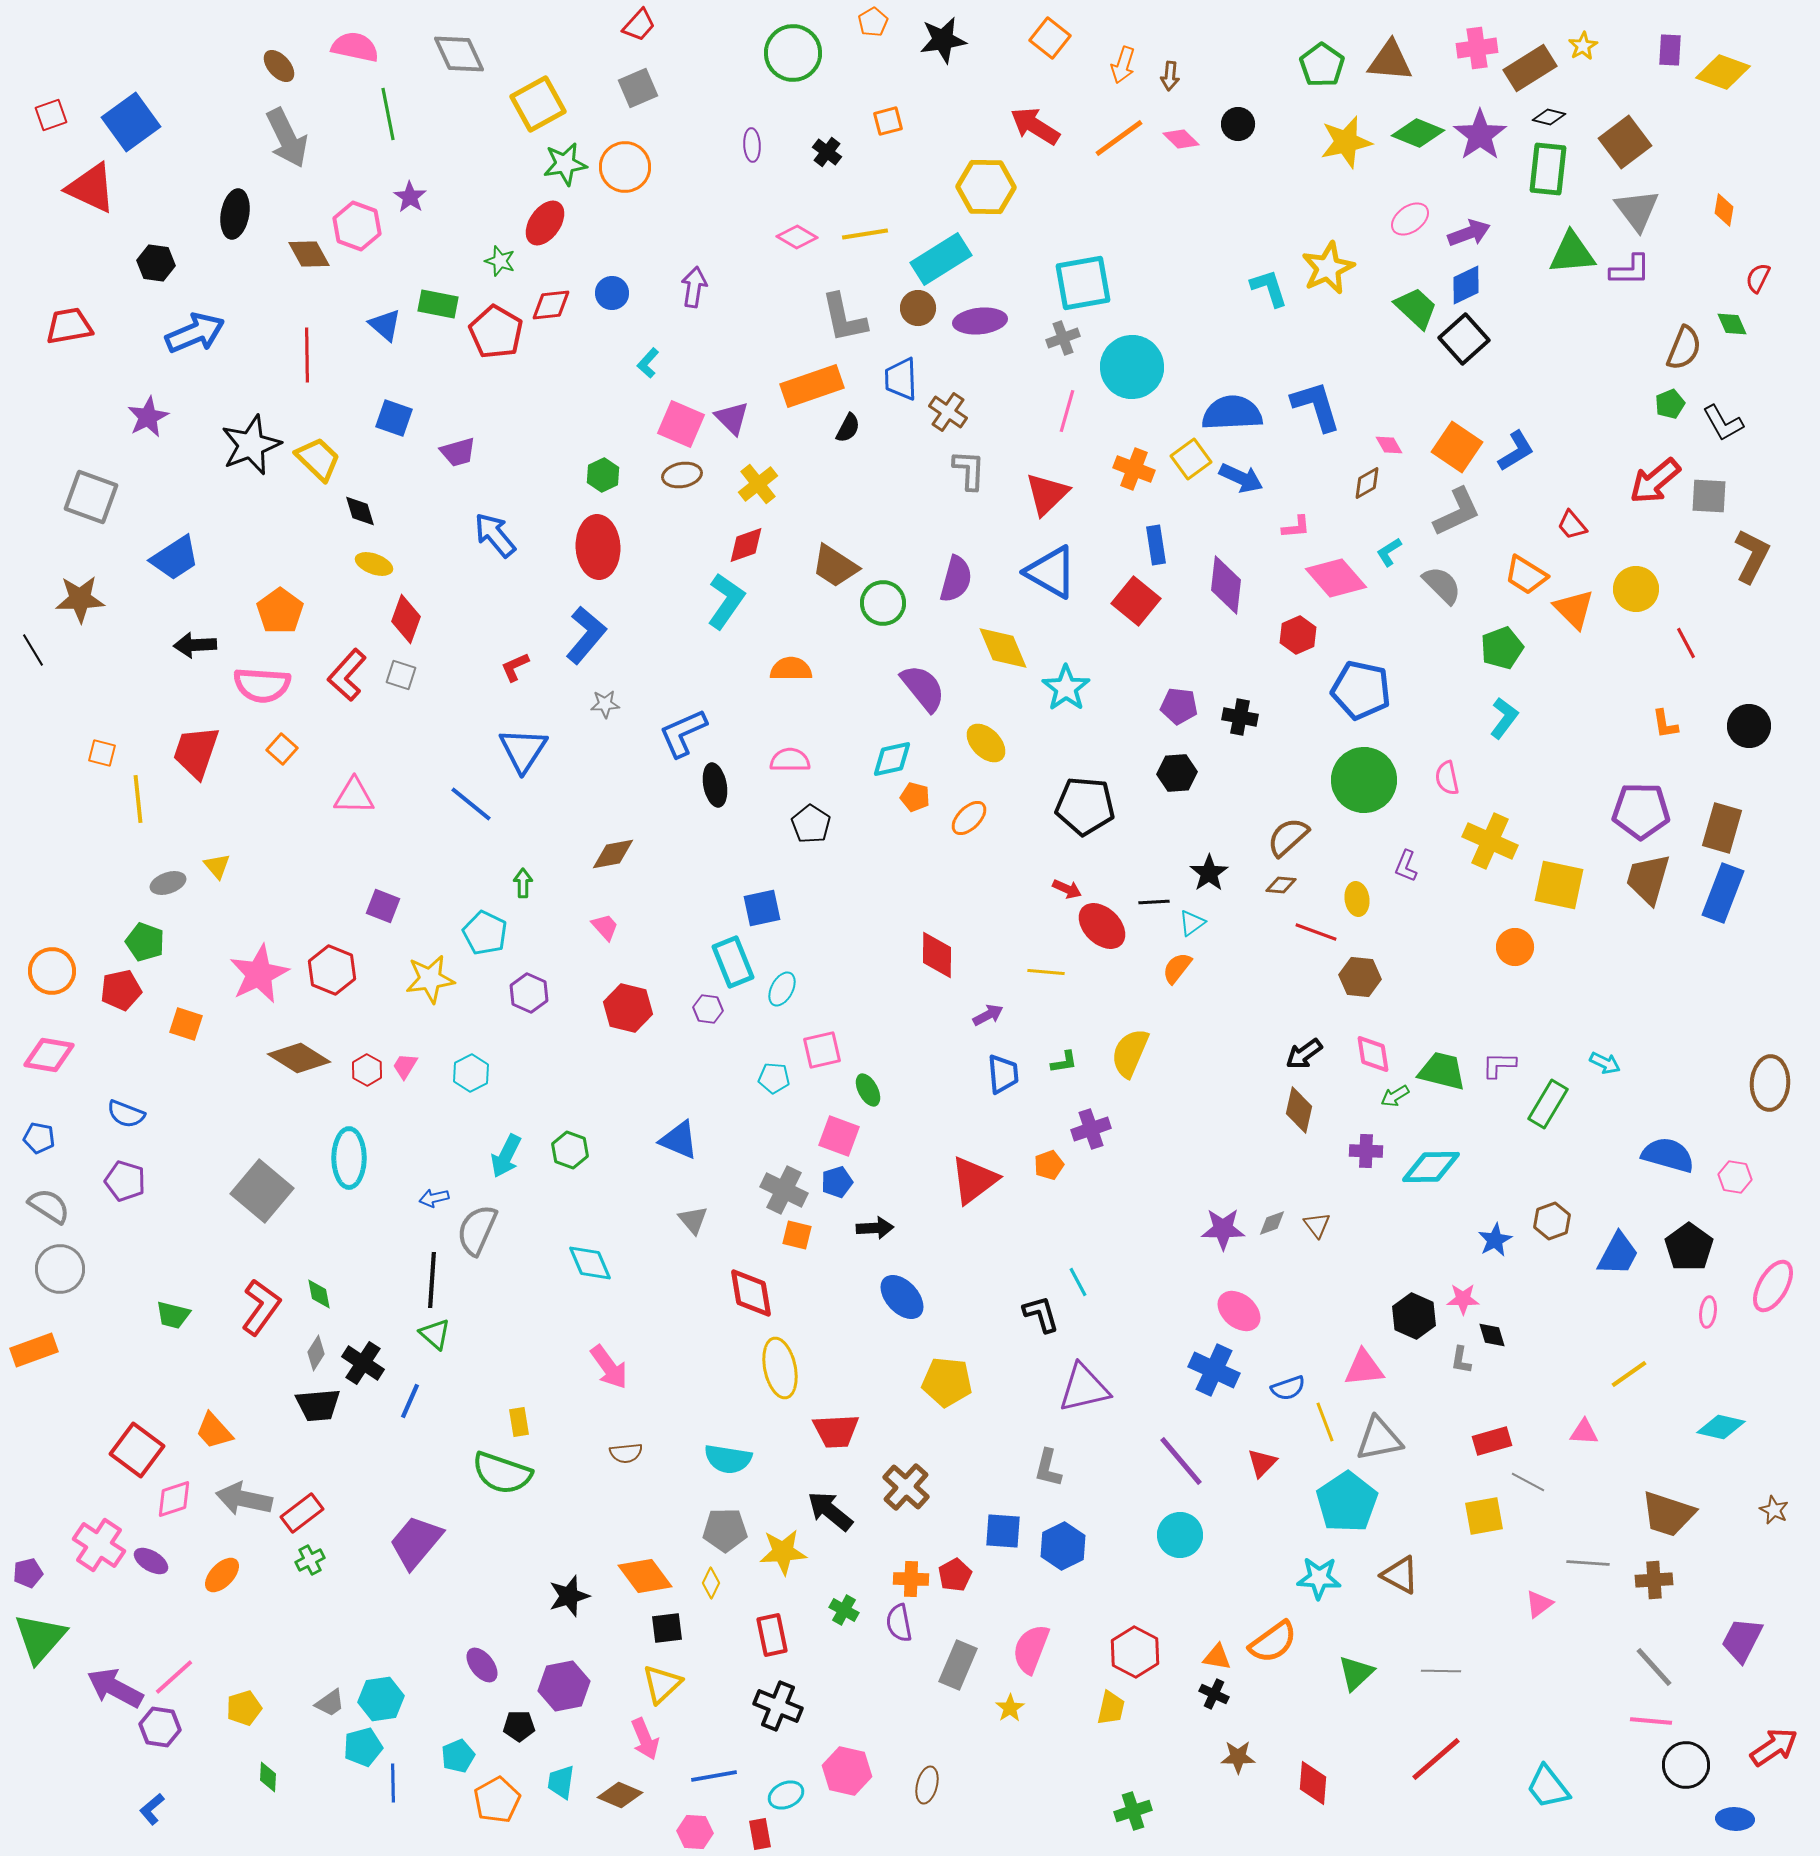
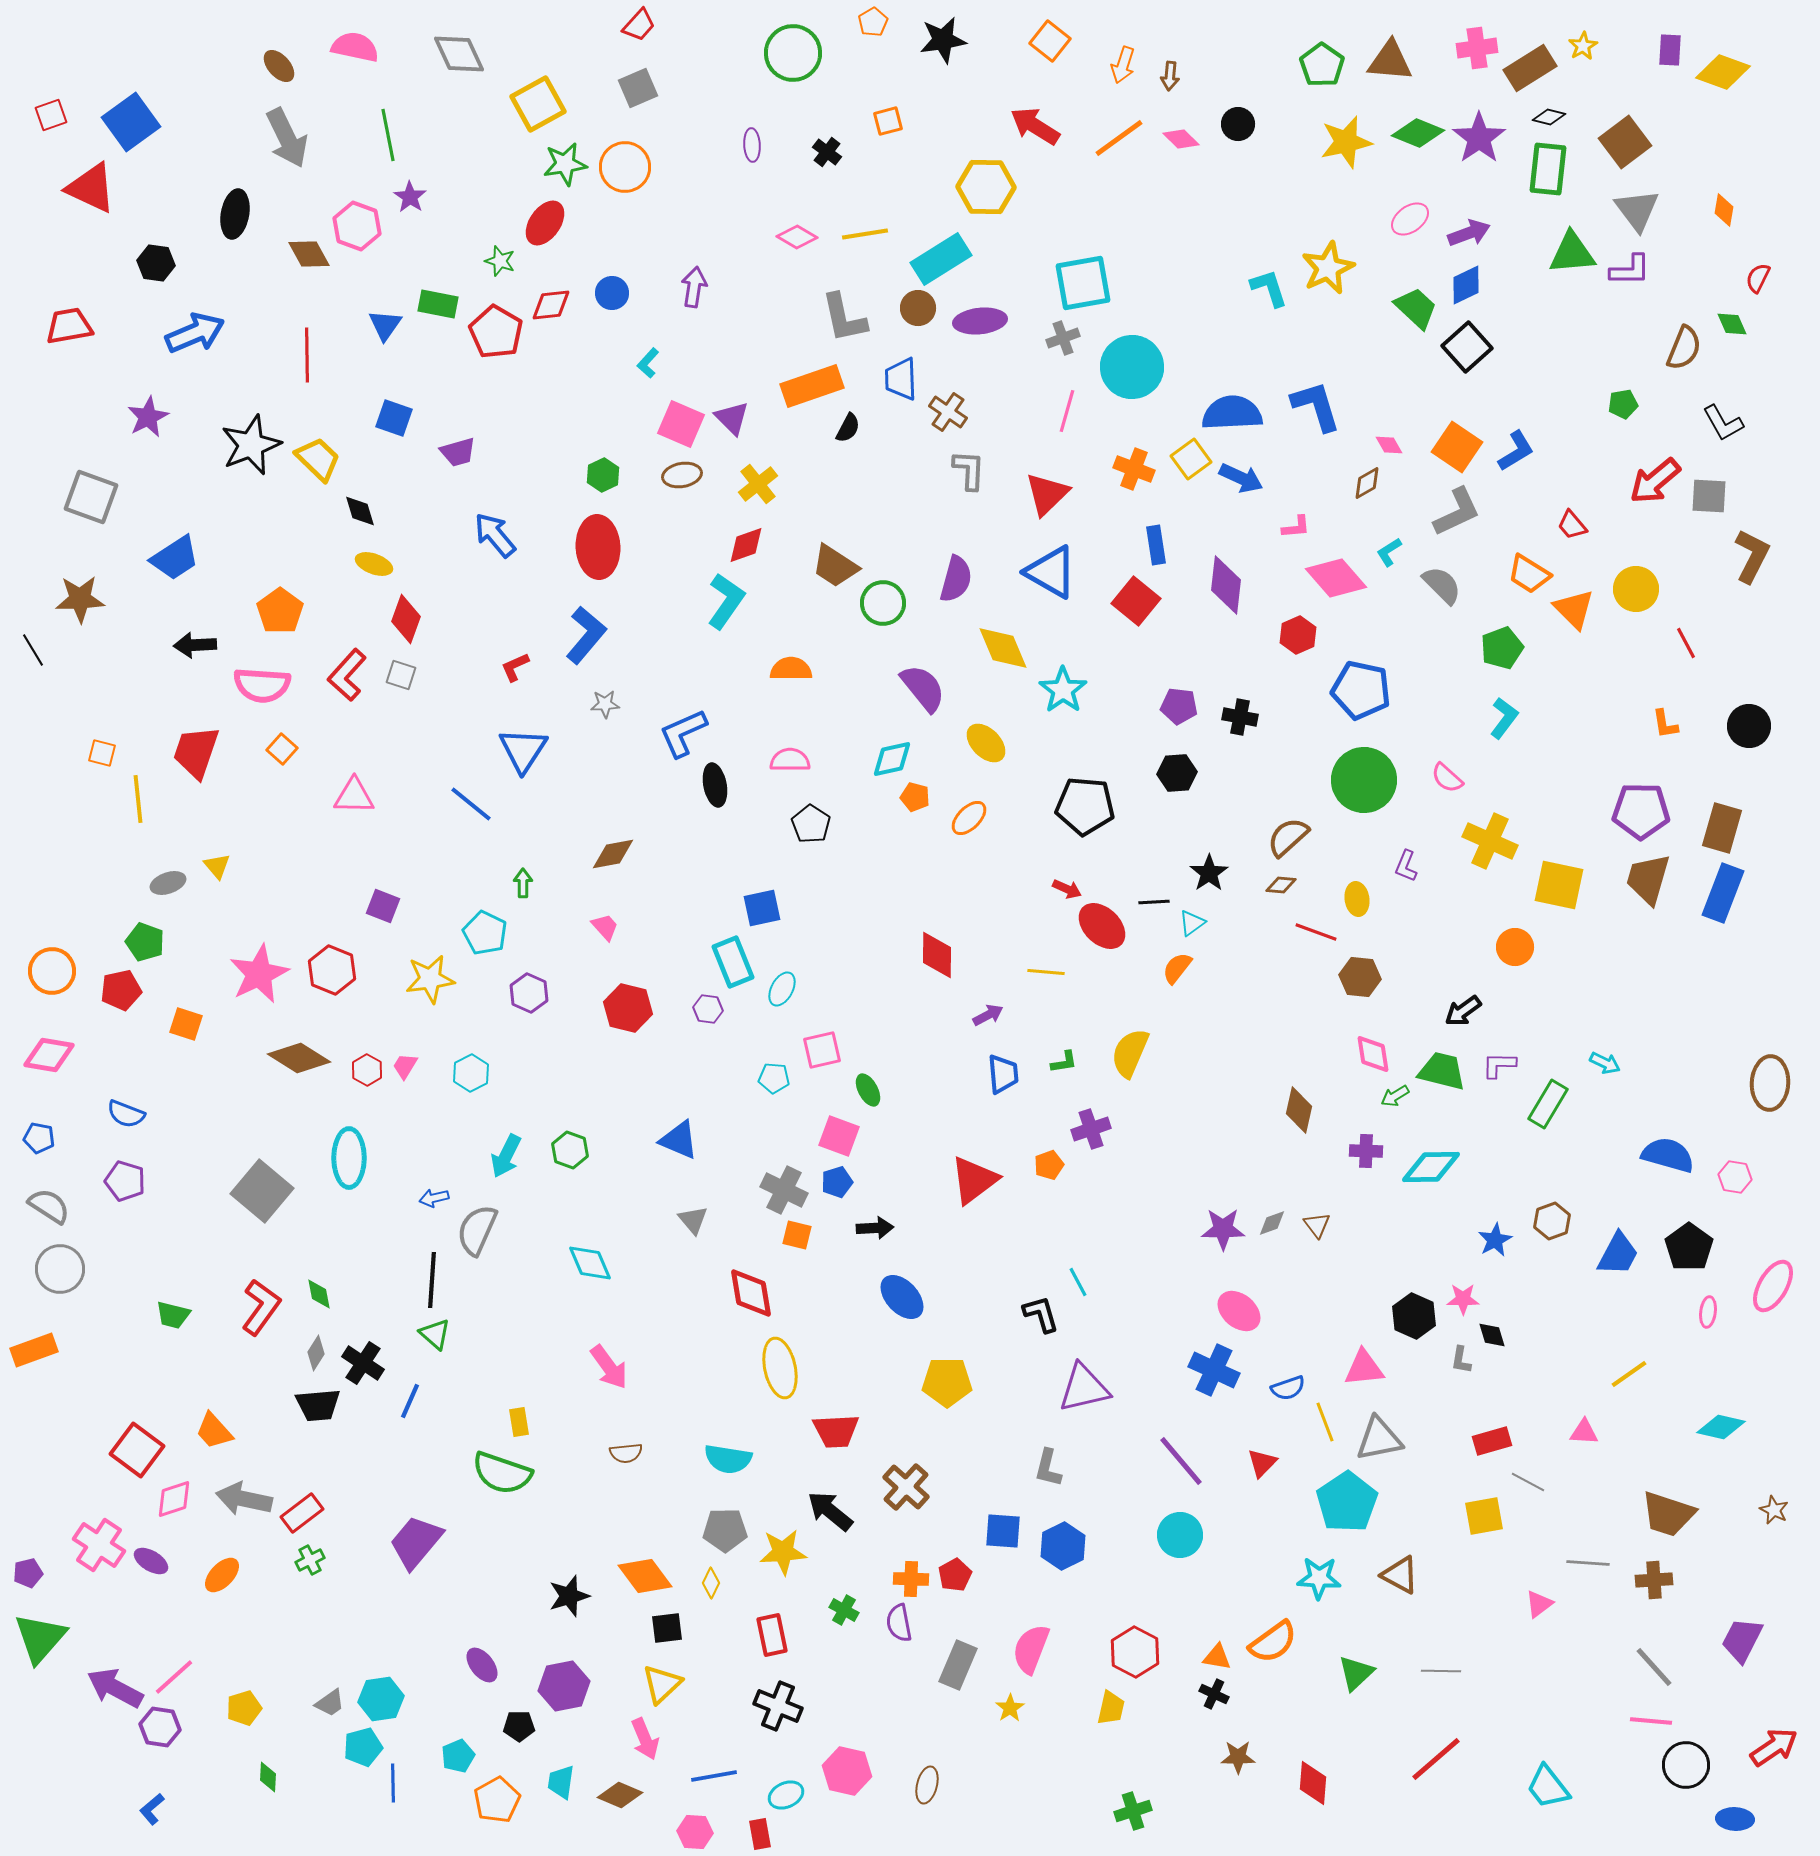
orange square at (1050, 38): moved 3 px down
green line at (388, 114): moved 21 px down
purple star at (1480, 135): moved 1 px left, 3 px down
blue triangle at (385, 325): rotated 24 degrees clockwise
black square at (1464, 339): moved 3 px right, 8 px down
green pentagon at (1670, 404): moved 47 px left; rotated 12 degrees clockwise
orange trapezoid at (1526, 575): moved 3 px right, 1 px up
cyan star at (1066, 688): moved 3 px left, 2 px down
pink semicircle at (1447, 778): rotated 36 degrees counterclockwise
black arrow at (1304, 1054): moved 159 px right, 43 px up
yellow pentagon at (947, 1382): rotated 6 degrees counterclockwise
